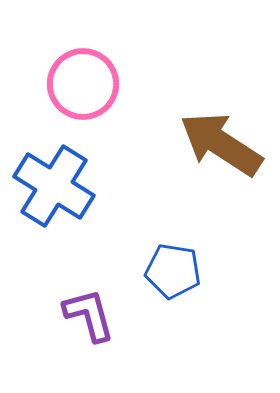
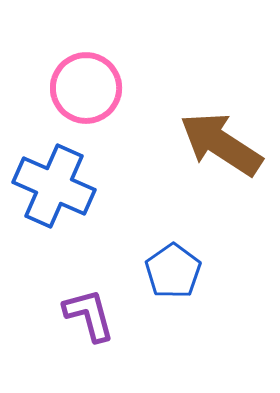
pink circle: moved 3 px right, 4 px down
blue cross: rotated 8 degrees counterclockwise
blue pentagon: rotated 28 degrees clockwise
